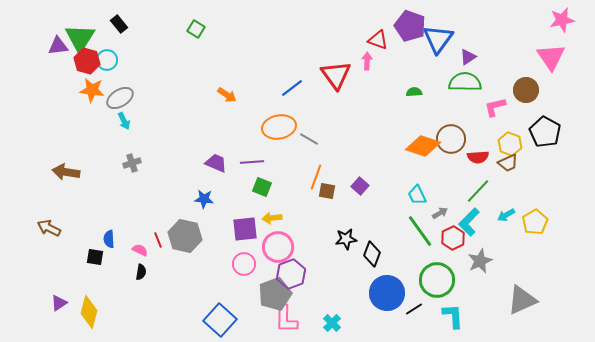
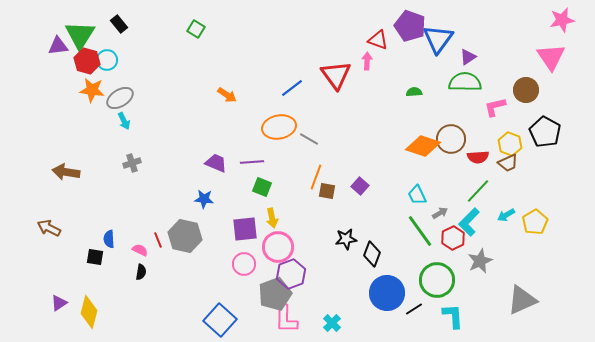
green triangle at (80, 38): moved 3 px up
yellow arrow at (272, 218): rotated 96 degrees counterclockwise
